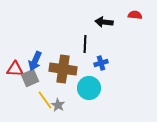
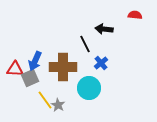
black arrow: moved 7 px down
black line: rotated 30 degrees counterclockwise
blue cross: rotated 24 degrees counterclockwise
brown cross: moved 2 px up; rotated 8 degrees counterclockwise
